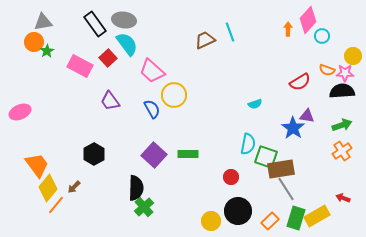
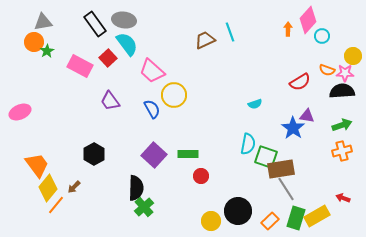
orange cross at (342, 151): rotated 18 degrees clockwise
red circle at (231, 177): moved 30 px left, 1 px up
